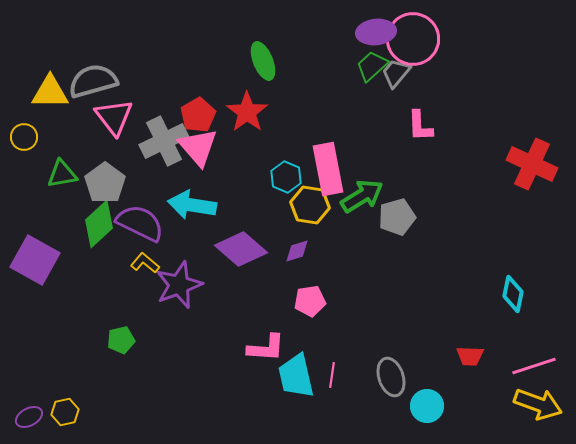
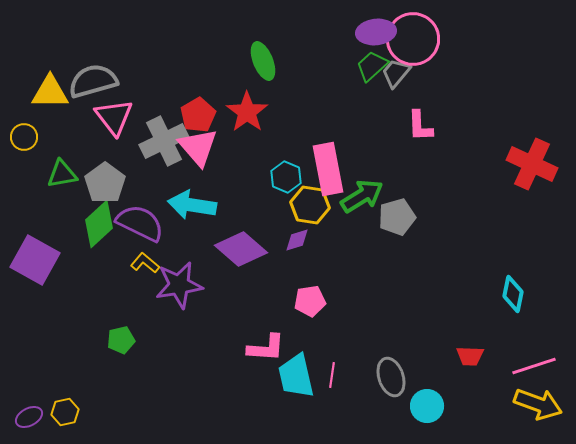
purple diamond at (297, 251): moved 11 px up
purple star at (179, 285): rotated 12 degrees clockwise
